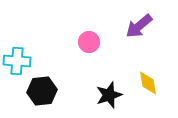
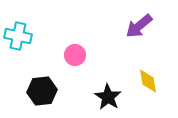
pink circle: moved 14 px left, 13 px down
cyan cross: moved 1 px right, 25 px up; rotated 8 degrees clockwise
yellow diamond: moved 2 px up
black star: moved 1 px left, 2 px down; rotated 20 degrees counterclockwise
